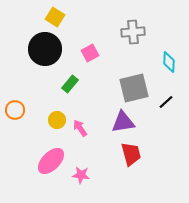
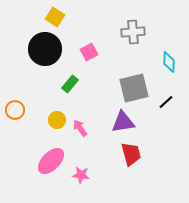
pink square: moved 1 px left, 1 px up
